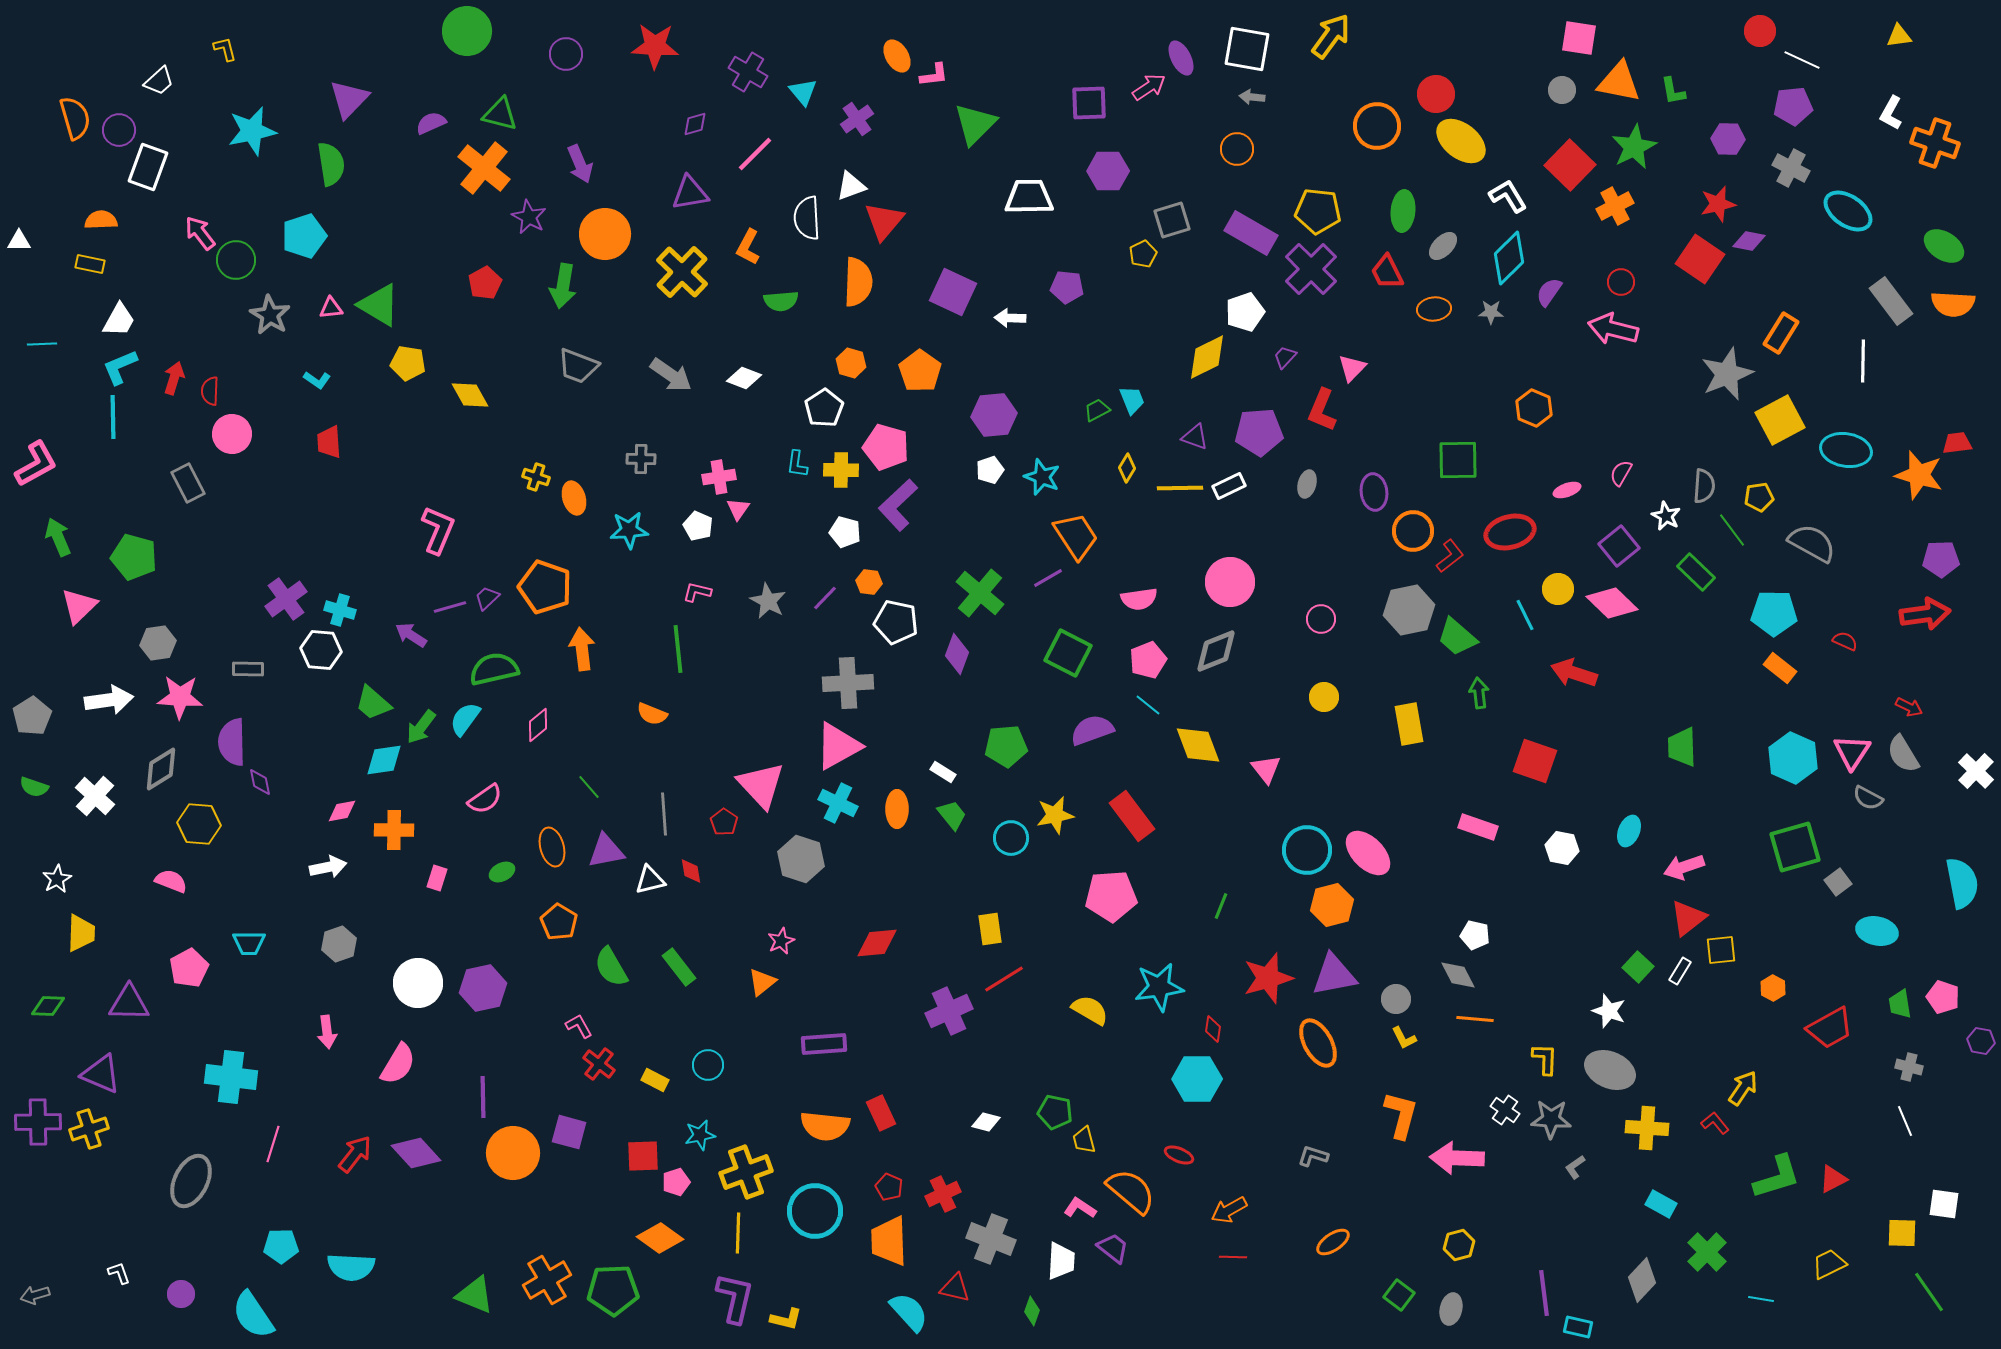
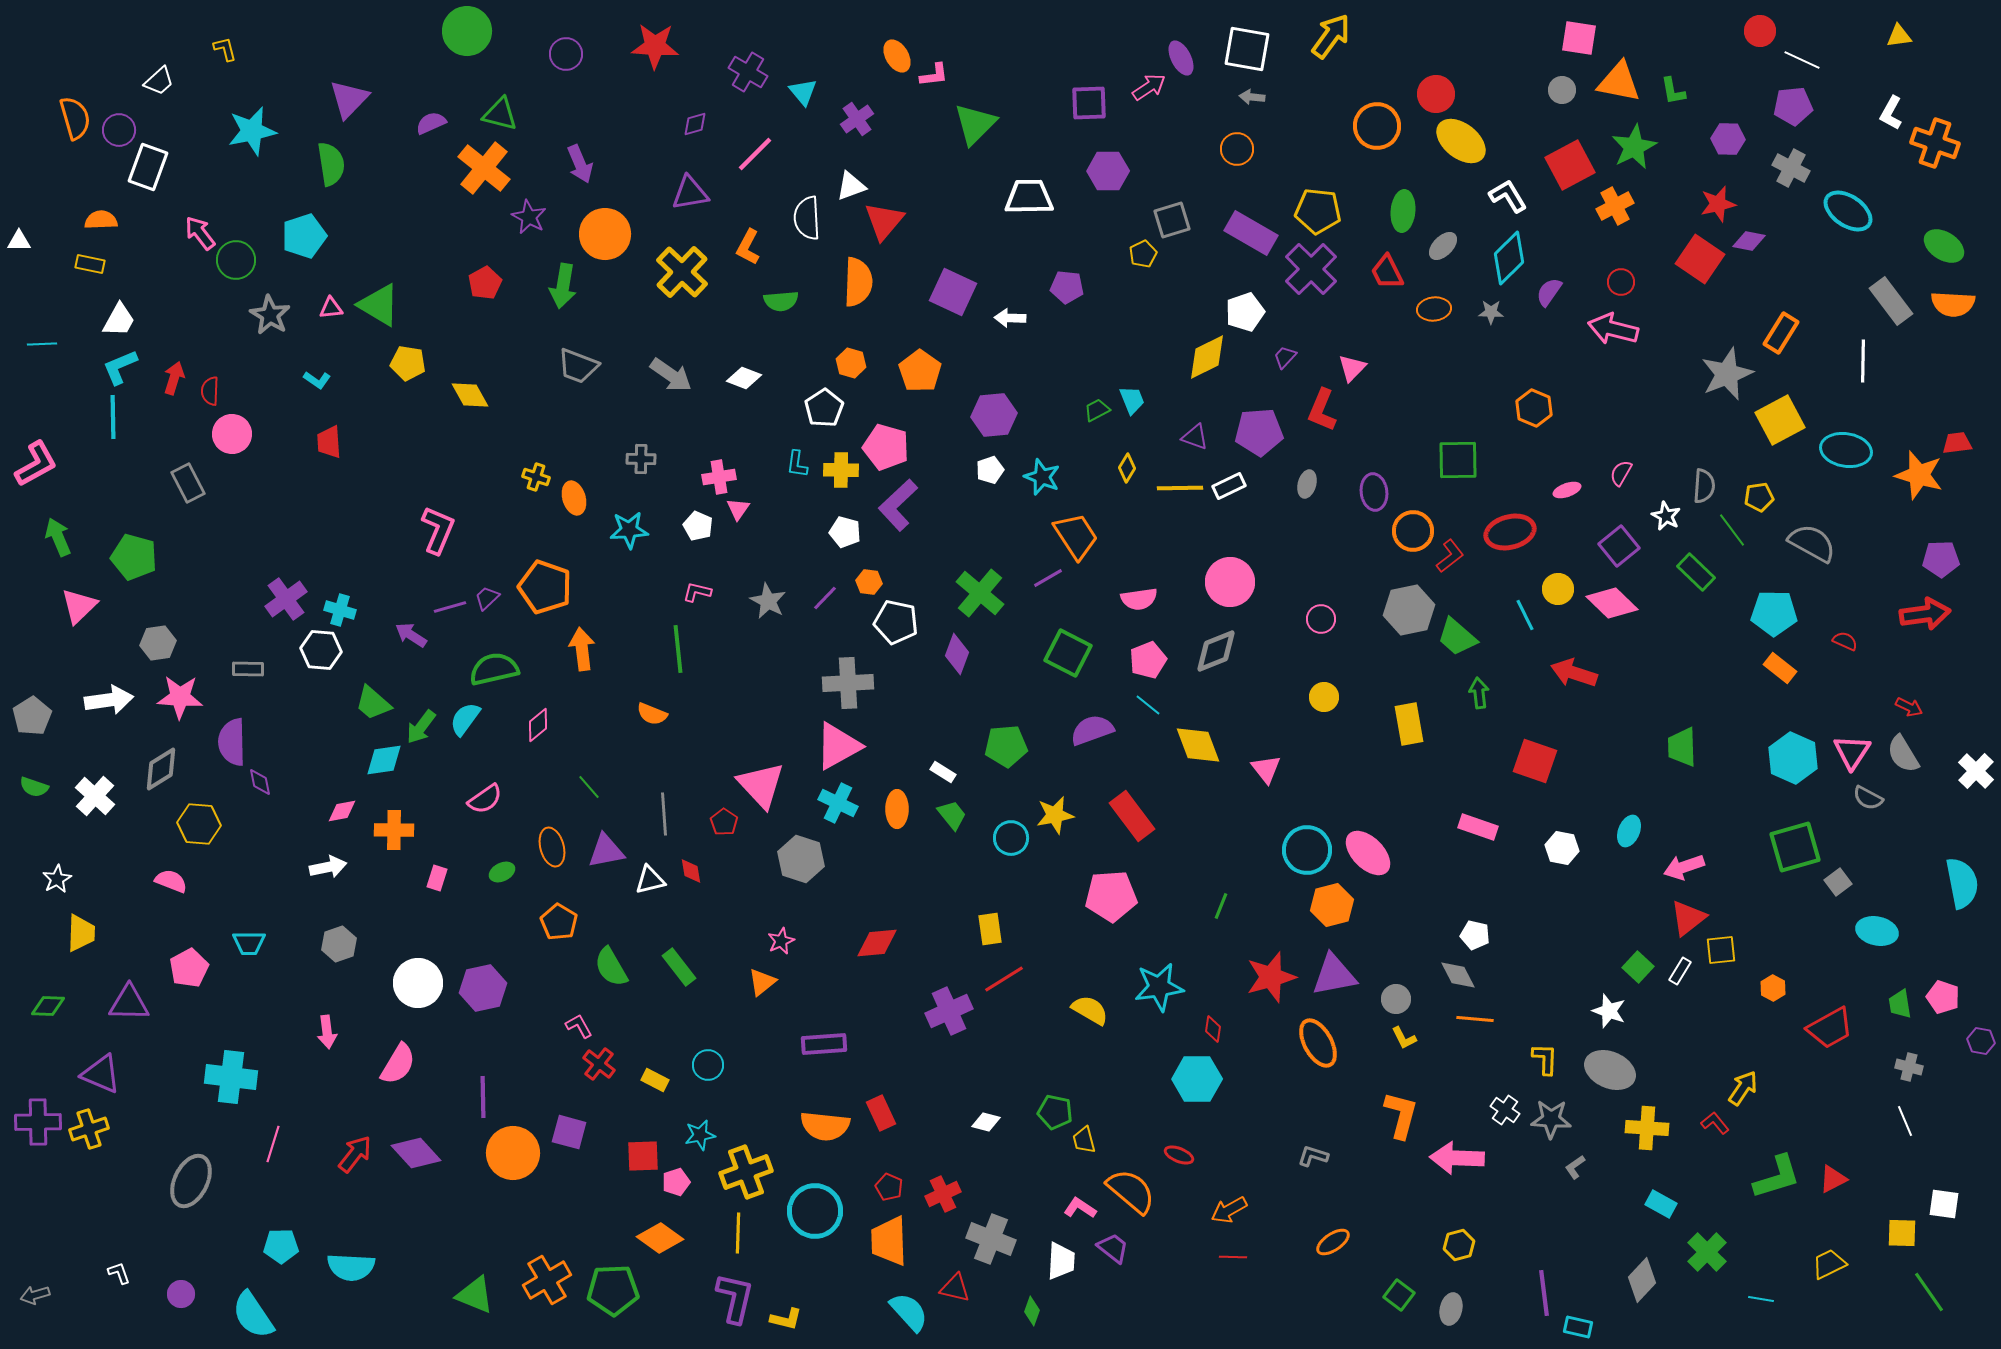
red square at (1570, 165): rotated 18 degrees clockwise
red star at (1268, 978): moved 3 px right, 1 px up
